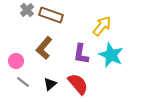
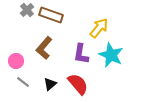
yellow arrow: moved 3 px left, 2 px down
